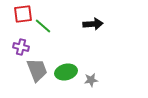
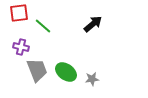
red square: moved 4 px left, 1 px up
black arrow: rotated 36 degrees counterclockwise
green ellipse: rotated 50 degrees clockwise
gray star: moved 1 px right, 1 px up
